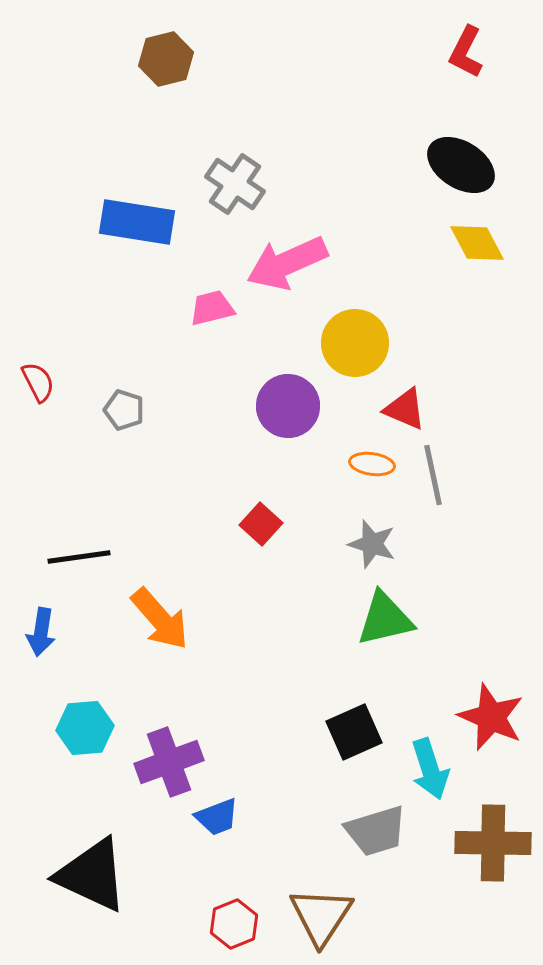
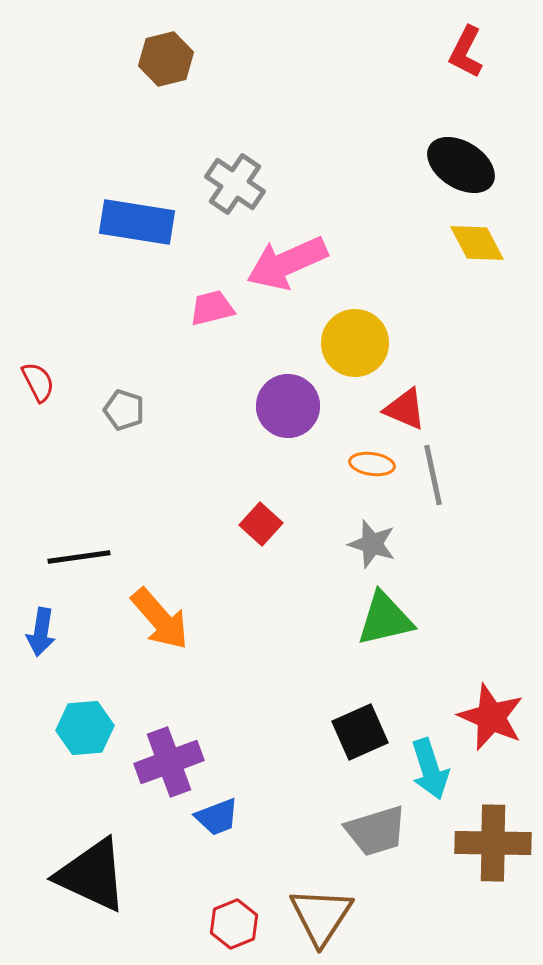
black square: moved 6 px right
